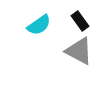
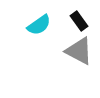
black rectangle: moved 1 px left
